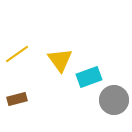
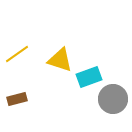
yellow triangle: rotated 36 degrees counterclockwise
gray circle: moved 1 px left, 1 px up
